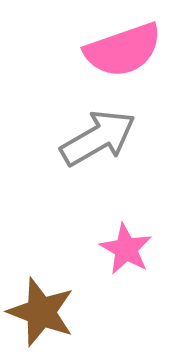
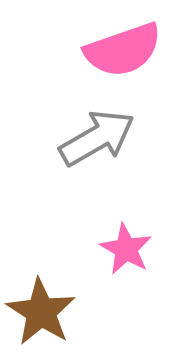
gray arrow: moved 1 px left
brown star: rotated 12 degrees clockwise
